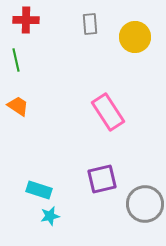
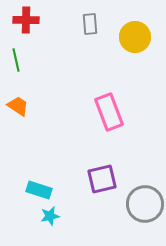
pink rectangle: moved 1 px right; rotated 12 degrees clockwise
